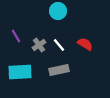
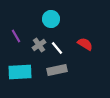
cyan circle: moved 7 px left, 8 px down
white line: moved 2 px left, 3 px down
gray rectangle: moved 2 px left
